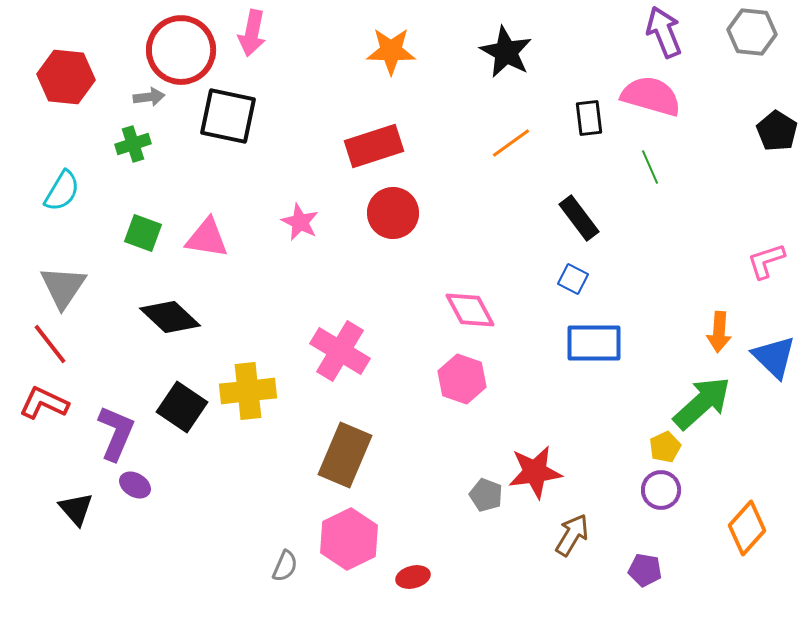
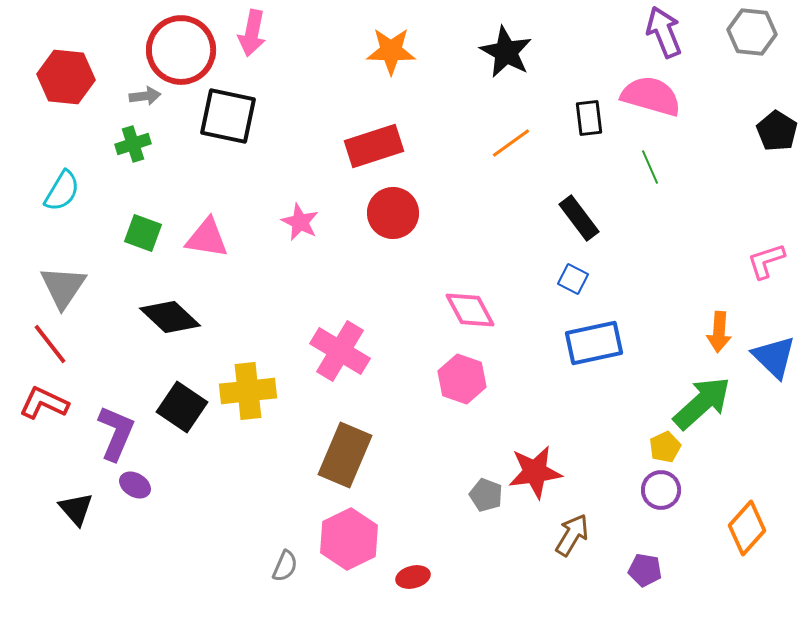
gray arrow at (149, 97): moved 4 px left, 1 px up
blue rectangle at (594, 343): rotated 12 degrees counterclockwise
